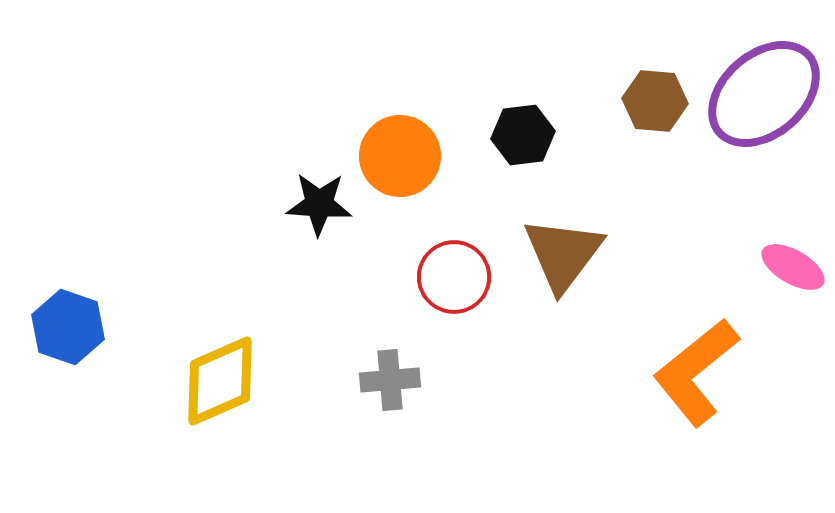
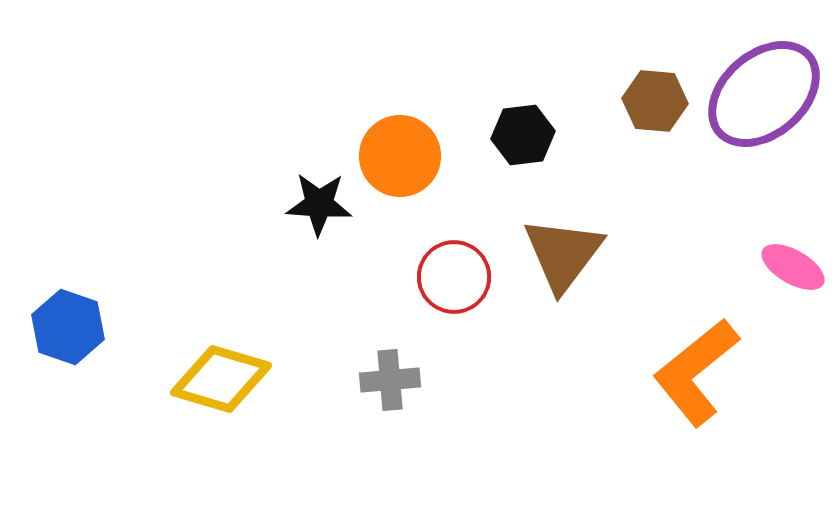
yellow diamond: moved 1 px right, 2 px up; rotated 40 degrees clockwise
